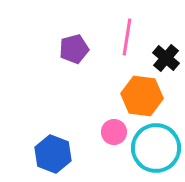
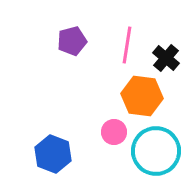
pink line: moved 8 px down
purple pentagon: moved 2 px left, 8 px up
cyan circle: moved 3 px down
